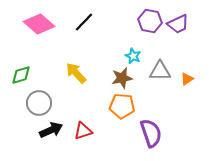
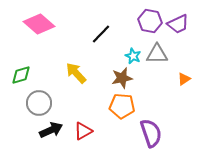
black line: moved 17 px right, 12 px down
gray triangle: moved 3 px left, 17 px up
orange triangle: moved 3 px left
red triangle: rotated 12 degrees counterclockwise
